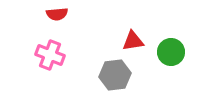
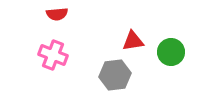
pink cross: moved 3 px right
